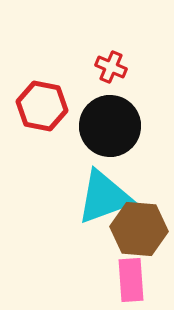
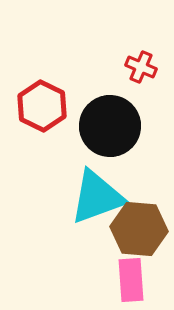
red cross: moved 30 px right
red hexagon: rotated 15 degrees clockwise
cyan triangle: moved 7 px left
